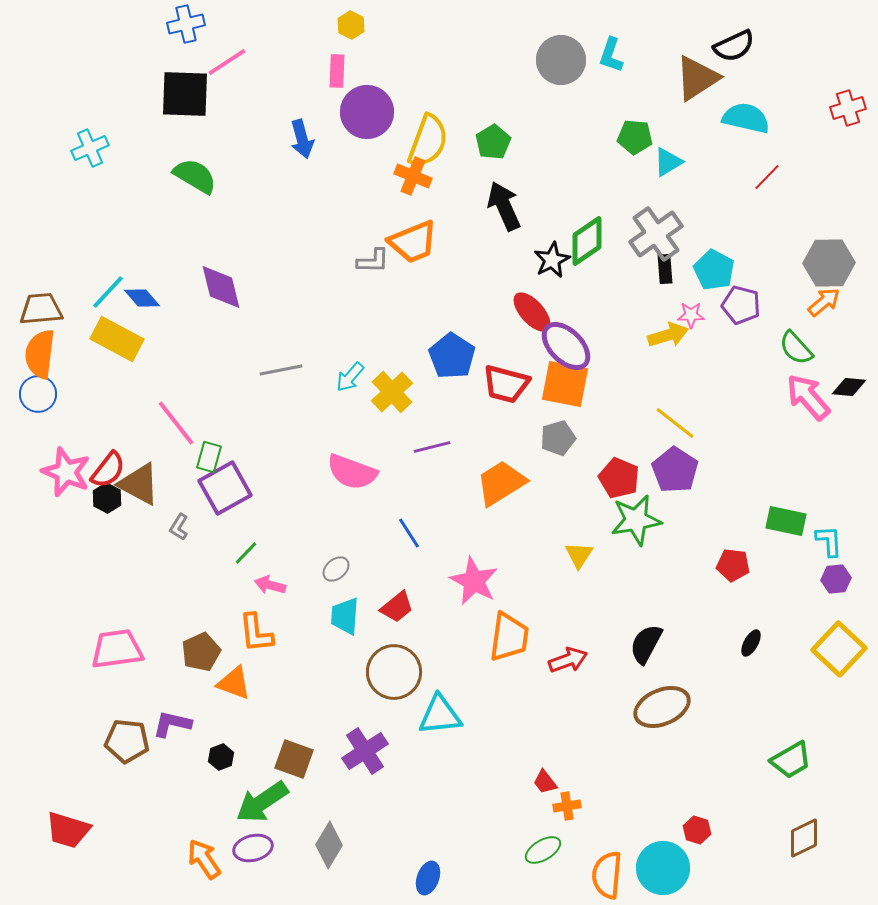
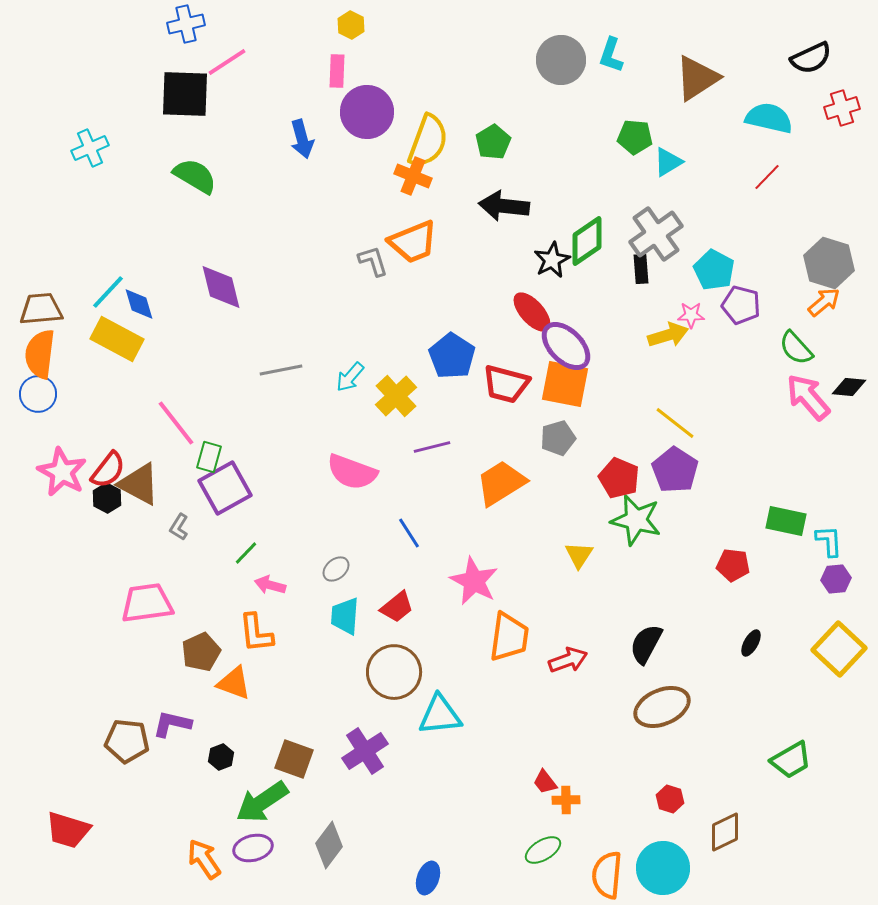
black semicircle at (734, 46): moved 77 px right, 12 px down
red cross at (848, 108): moved 6 px left
cyan semicircle at (746, 118): moved 23 px right
black arrow at (504, 206): rotated 60 degrees counterclockwise
gray L-shape at (373, 261): rotated 108 degrees counterclockwise
gray hexagon at (829, 263): rotated 18 degrees clockwise
black rectangle at (665, 269): moved 24 px left
blue diamond at (142, 298): moved 3 px left, 6 px down; rotated 24 degrees clockwise
yellow cross at (392, 392): moved 4 px right, 4 px down
pink star at (66, 472): moved 4 px left; rotated 6 degrees clockwise
green star at (636, 520): rotated 24 degrees clockwise
pink trapezoid at (117, 649): moved 30 px right, 46 px up
orange cross at (567, 806): moved 1 px left, 6 px up; rotated 8 degrees clockwise
red hexagon at (697, 830): moved 27 px left, 31 px up
brown diamond at (804, 838): moved 79 px left, 6 px up
gray diamond at (329, 845): rotated 6 degrees clockwise
